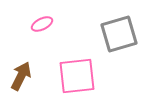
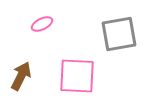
gray square: rotated 6 degrees clockwise
pink square: rotated 9 degrees clockwise
